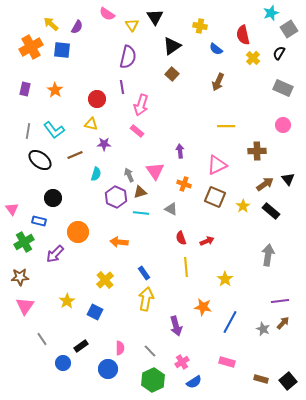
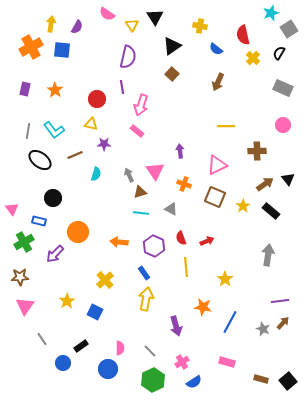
yellow arrow at (51, 24): rotated 56 degrees clockwise
purple hexagon at (116, 197): moved 38 px right, 49 px down
